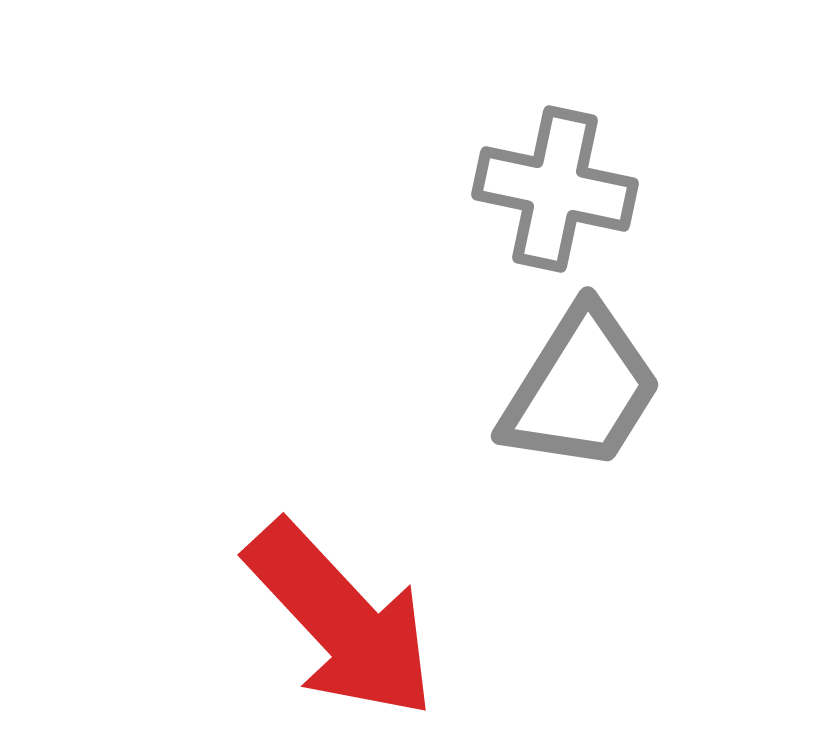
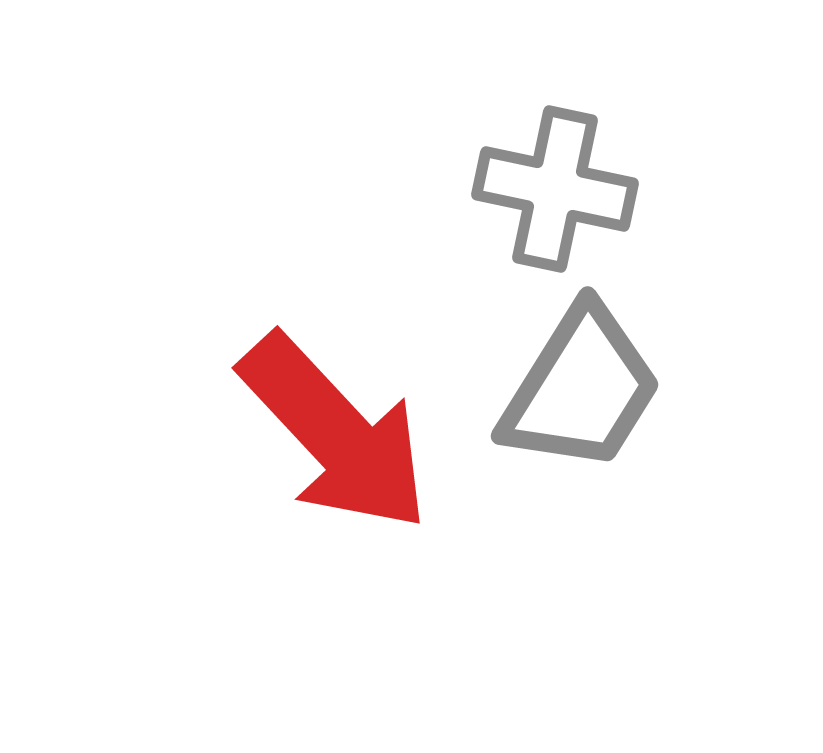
red arrow: moved 6 px left, 187 px up
